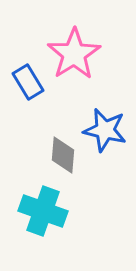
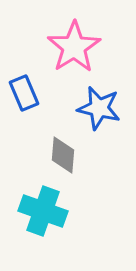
pink star: moved 7 px up
blue rectangle: moved 4 px left, 11 px down; rotated 8 degrees clockwise
blue star: moved 6 px left, 22 px up
